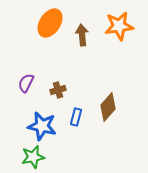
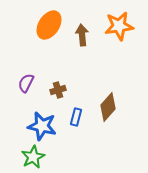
orange ellipse: moved 1 px left, 2 px down
green star: rotated 15 degrees counterclockwise
